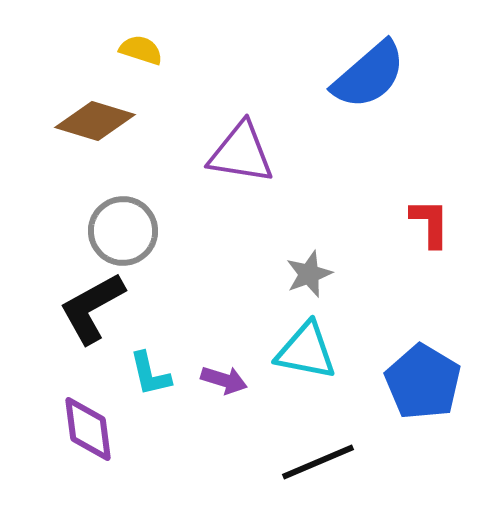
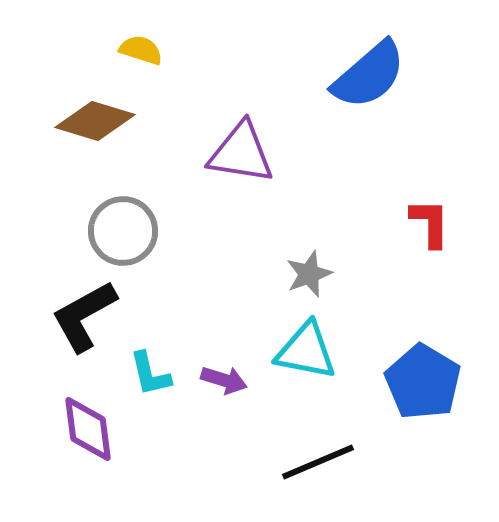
black L-shape: moved 8 px left, 8 px down
